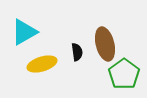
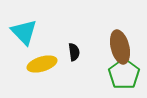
cyan triangle: rotated 44 degrees counterclockwise
brown ellipse: moved 15 px right, 3 px down
black semicircle: moved 3 px left
